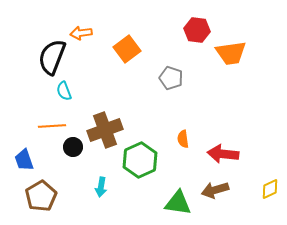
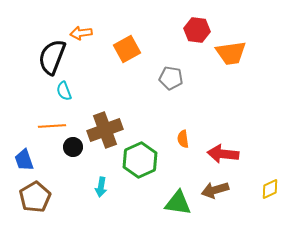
orange square: rotated 8 degrees clockwise
gray pentagon: rotated 10 degrees counterclockwise
brown pentagon: moved 6 px left, 1 px down
